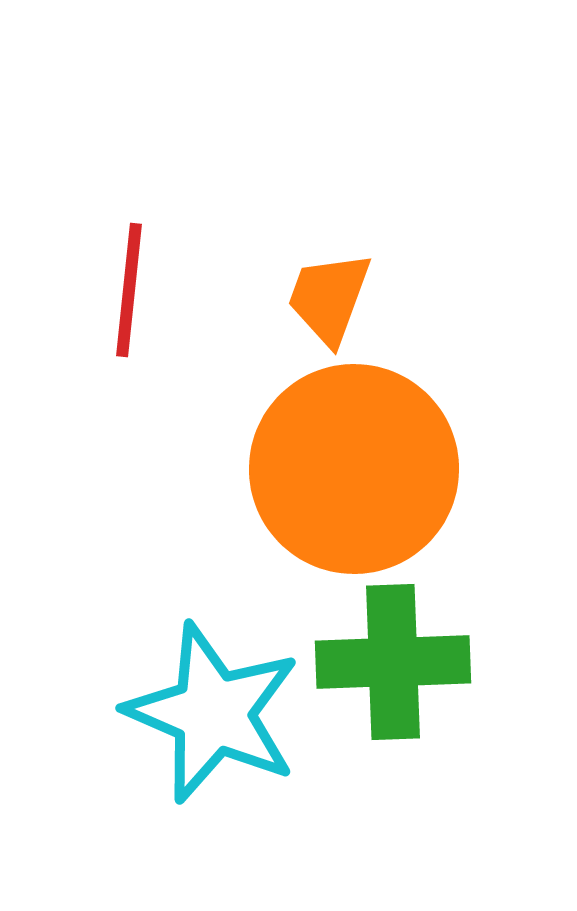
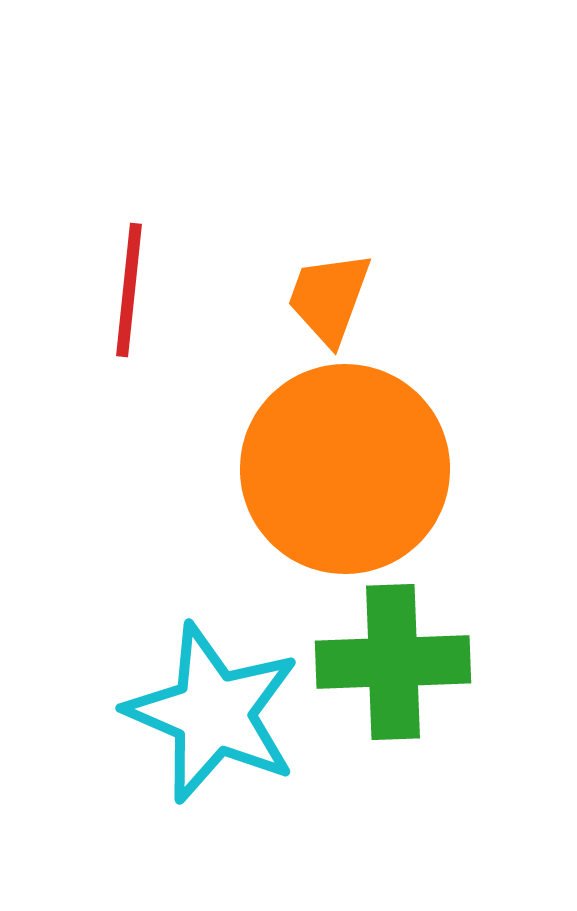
orange circle: moved 9 px left
